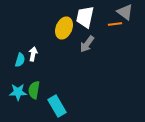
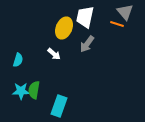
gray triangle: rotated 12 degrees clockwise
orange line: moved 2 px right; rotated 24 degrees clockwise
white arrow: moved 21 px right; rotated 120 degrees clockwise
cyan semicircle: moved 2 px left
cyan star: moved 3 px right, 1 px up
cyan rectangle: moved 2 px right; rotated 50 degrees clockwise
